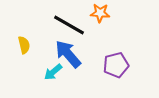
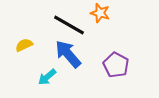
orange star: rotated 12 degrees clockwise
yellow semicircle: rotated 102 degrees counterclockwise
purple pentagon: rotated 30 degrees counterclockwise
cyan arrow: moved 6 px left, 5 px down
